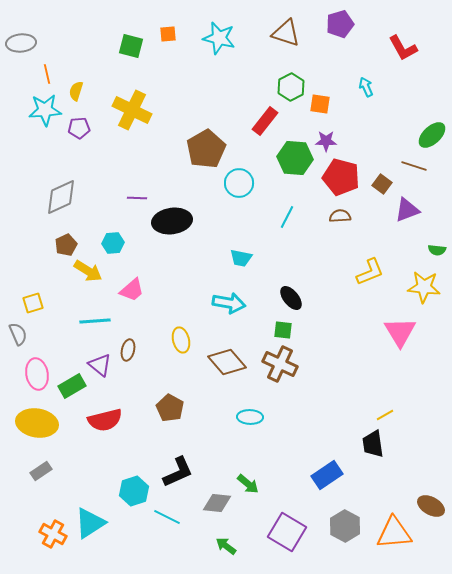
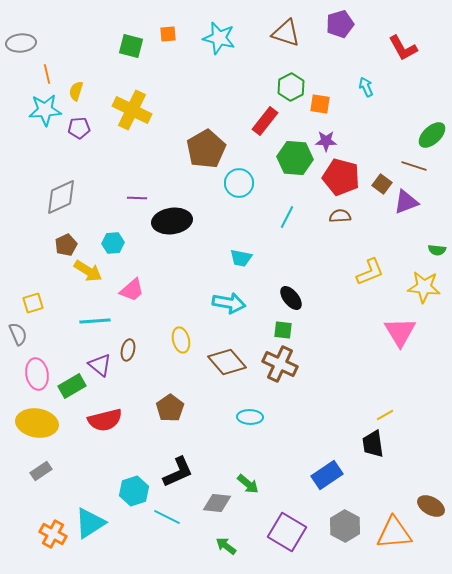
purple triangle at (407, 210): moved 1 px left, 8 px up
brown pentagon at (170, 408): rotated 8 degrees clockwise
